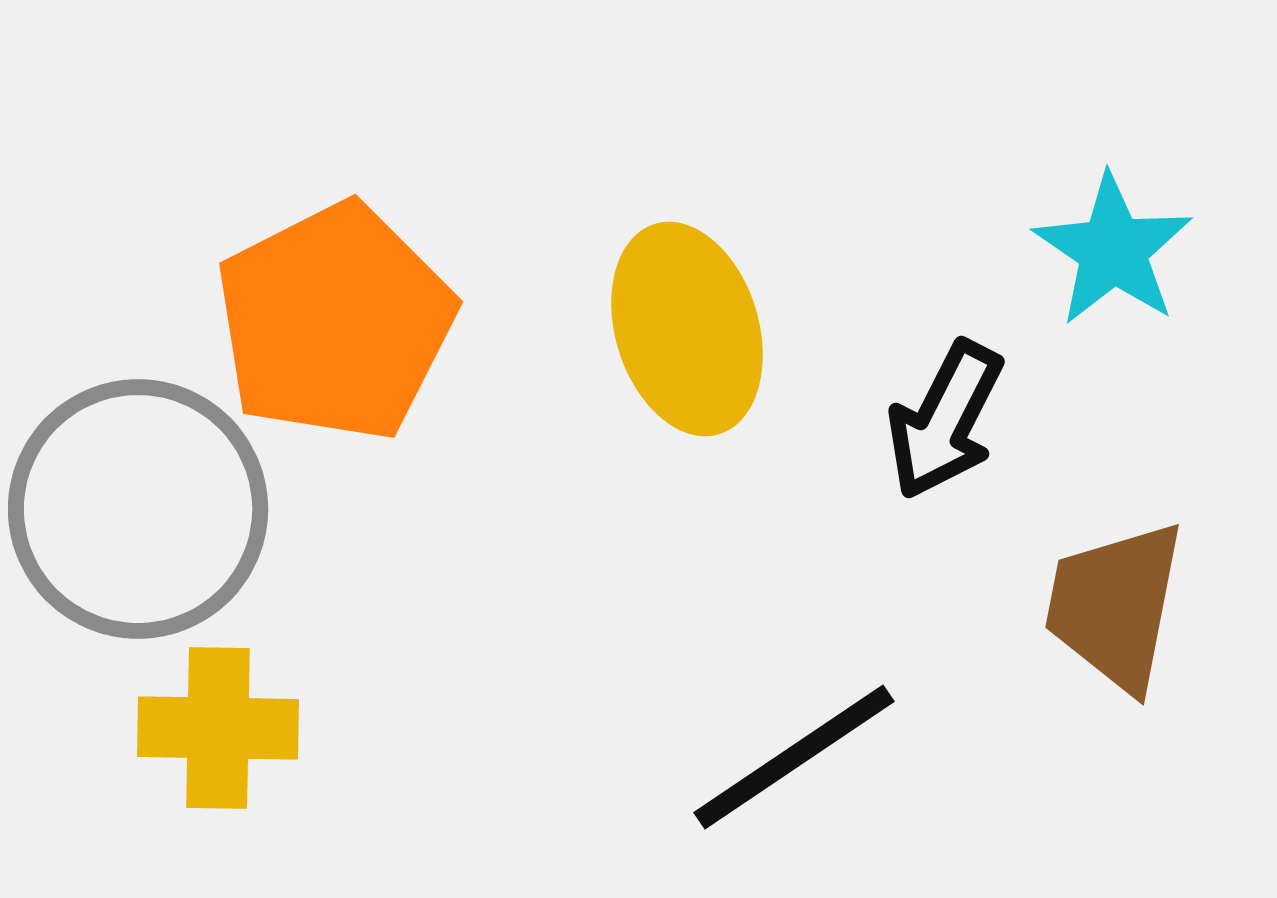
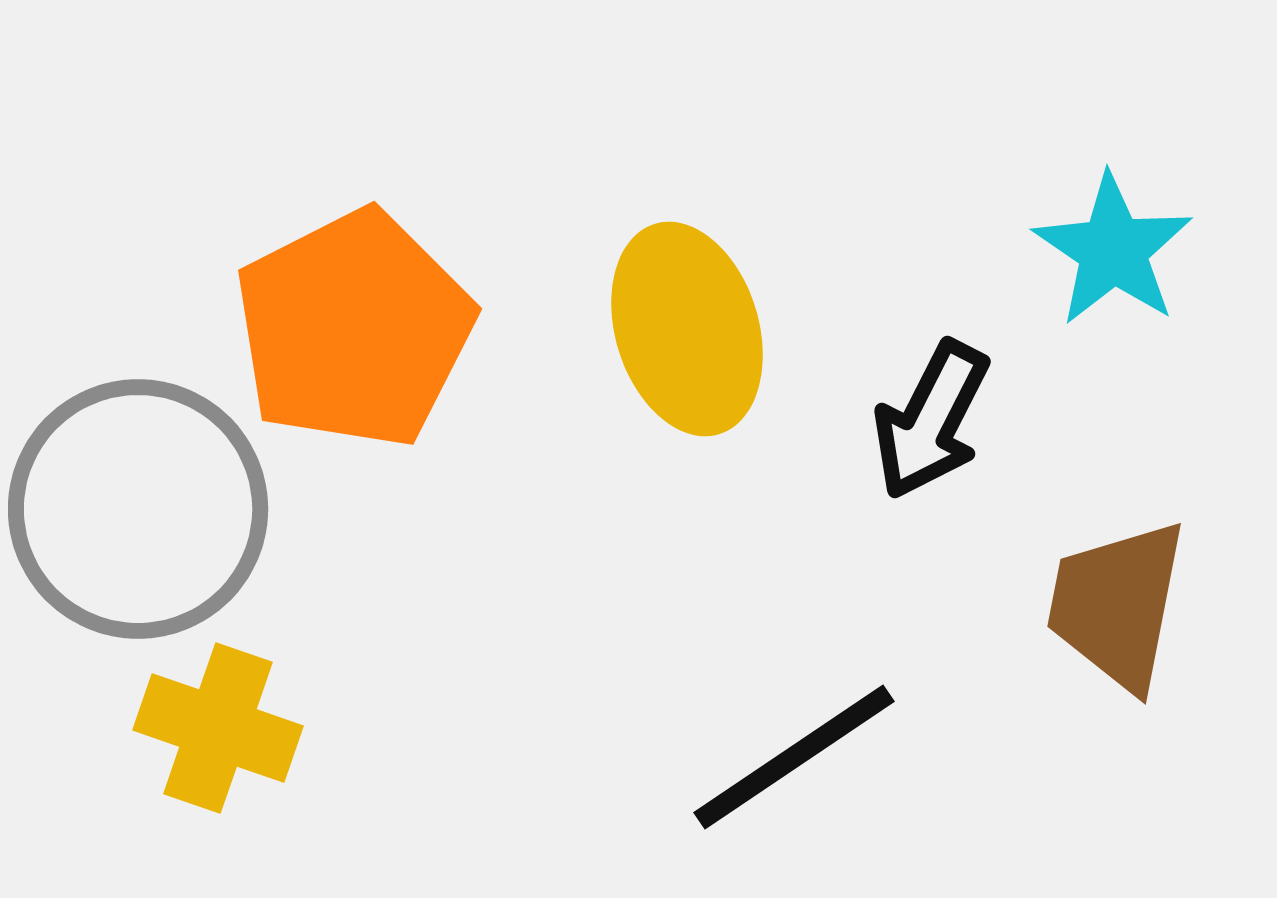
orange pentagon: moved 19 px right, 7 px down
black arrow: moved 14 px left
brown trapezoid: moved 2 px right, 1 px up
yellow cross: rotated 18 degrees clockwise
